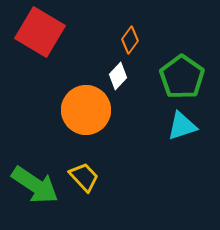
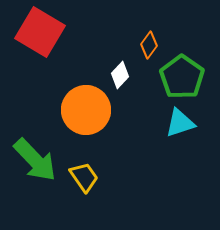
orange diamond: moved 19 px right, 5 px down
white diamond: moved 2 px right, 1 px up
cyan triangle: moved 2 px left, 3 px up
yellow trapezoid: rotated 8 degrees clockwise
green arrow: moved 25 px up; rotated 12 degrees clockwise
